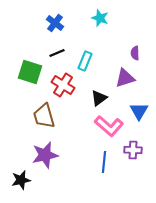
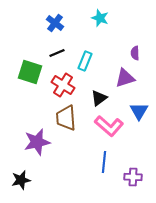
brown trapezoid: moved 22 px right, 2 px down; rotated 12 degrees clockwise
purple cross: moved 27 px down
purple star: moved 8 px left, 13 px up
